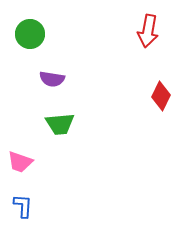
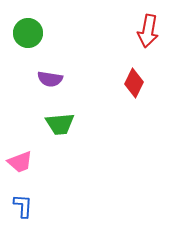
green circle: moved 2 px left, 1 px up
purple semicircle: moved 2 px left
red diamond: moved 27 px left, 13 px up
pink trapezoid: rotated 40 degrees counterclockwise
